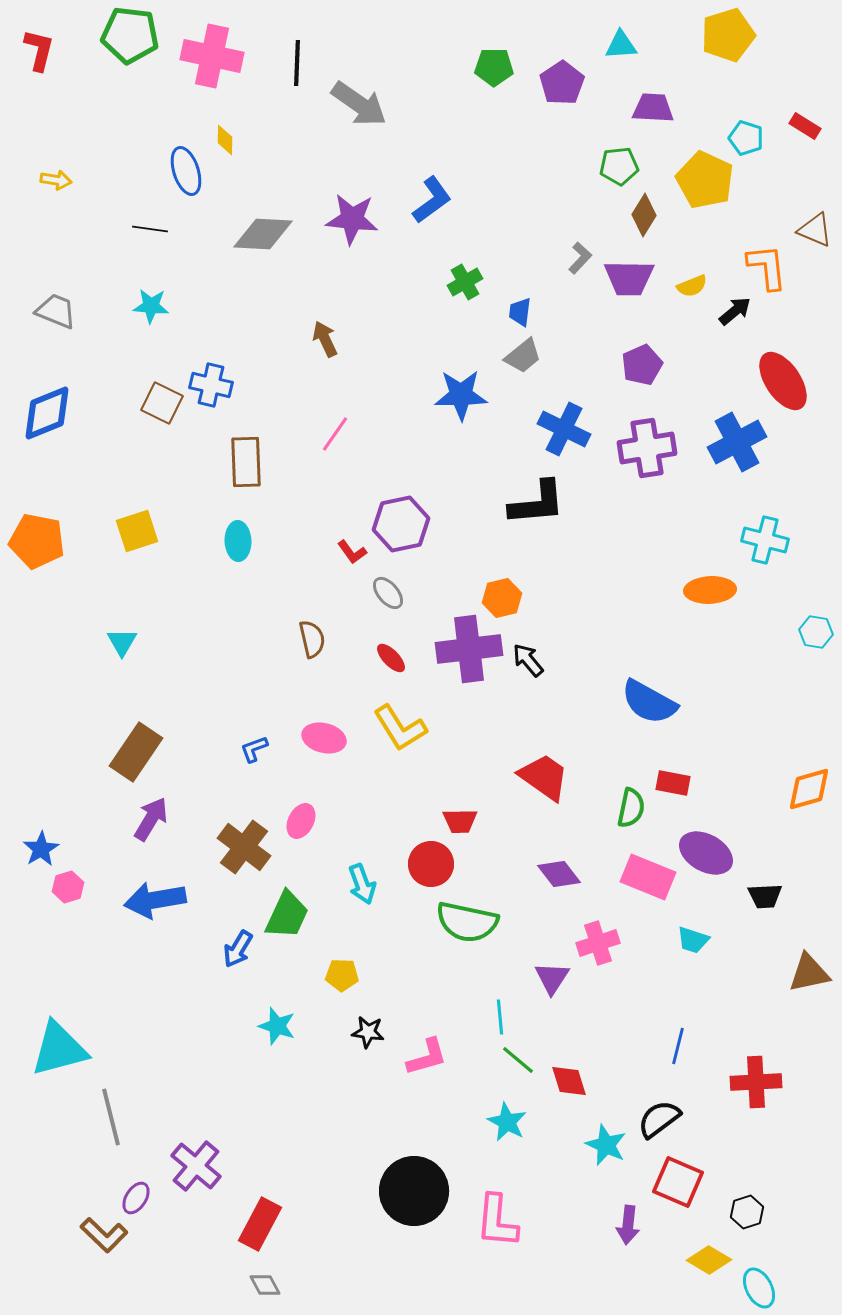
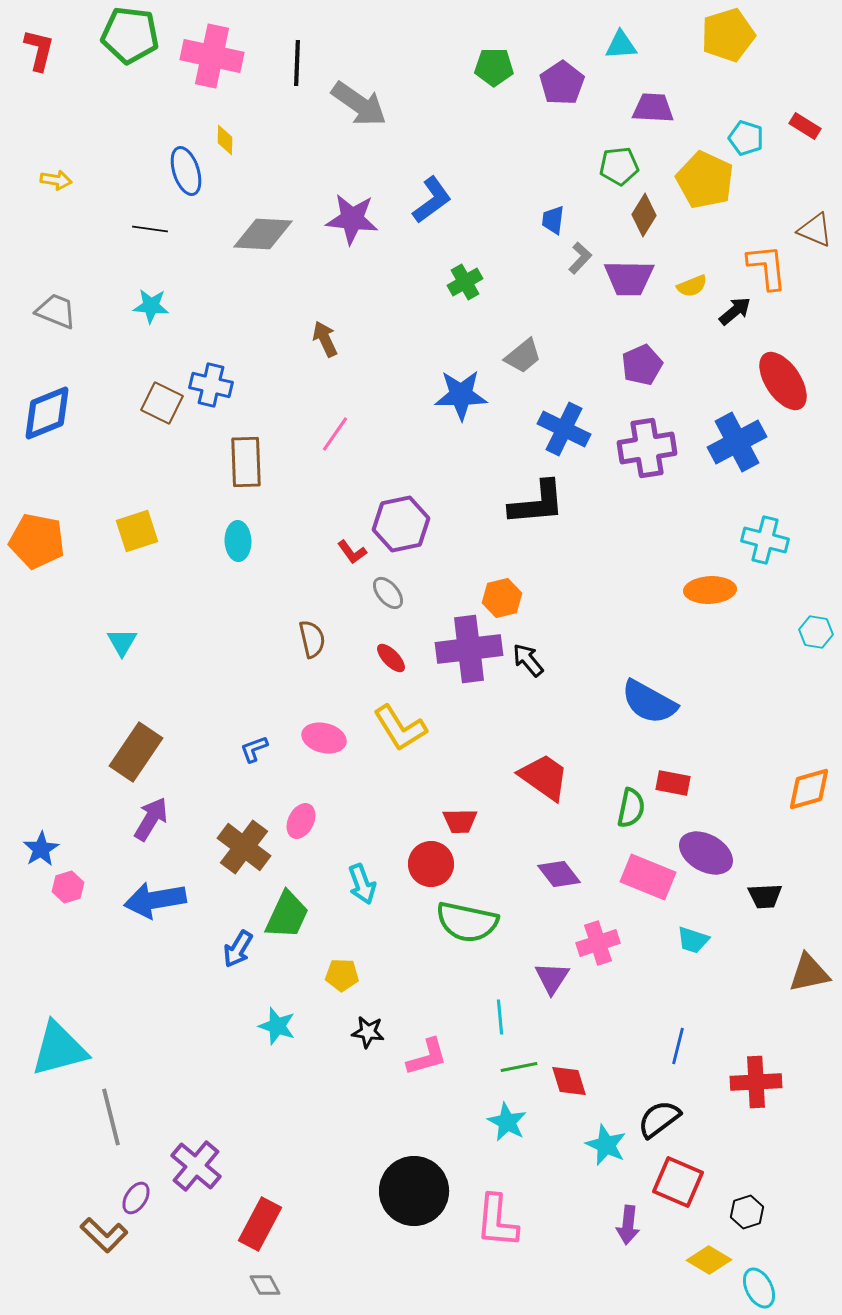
blue trapezoid at (520, 312): moved 33 px right, 92 px up
green line at (518, 1060): moved 1 px right, 7 px down; rotated 51 degrees counterclockwise
